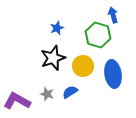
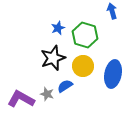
blue arrow: moved 1 px left, 4 px up
blue star: moved 1 px right
green hexagon: moved 13 px left
blue ellipse: rotated 20 degrees clockwise
blue semicircle: moved 5 px left, 6 px up
purple L-shape: moved 4 px right, 2 px up
